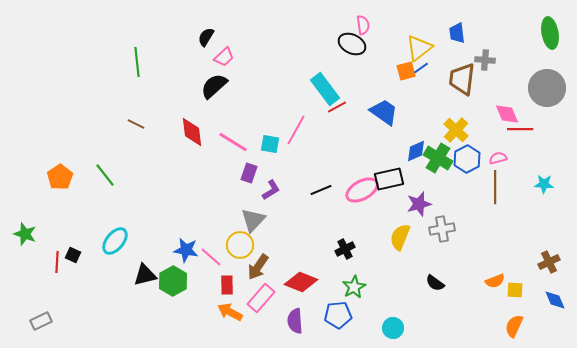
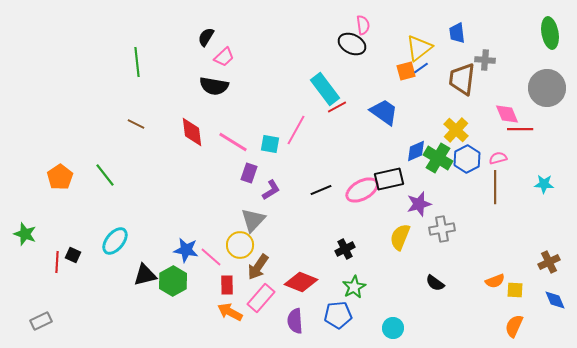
black semicircle at (214, 86): rotated 128 degrees counterclockwise
